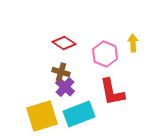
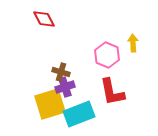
red diamond: moved 20 px left, 24 px up; rotated 30 degrees clockwise
pink hexagon: moved 2 px right, 1 px down
purple cross: rotated 30 degrees clockwise
yellow square: moved 8 px right, 12 px up
